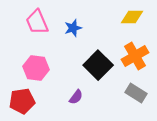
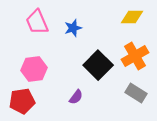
pink hexagon: moved 2 px left, 1 px down; rotated 15 degrees counterclockwise
